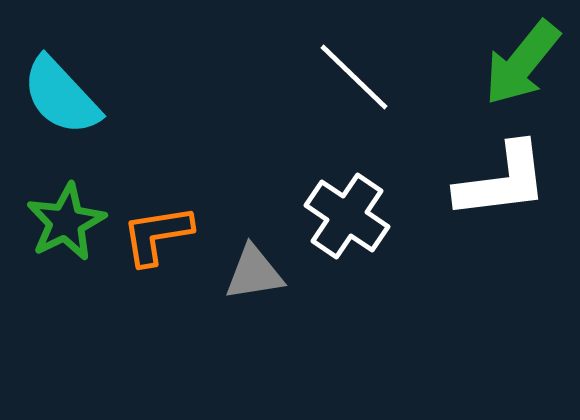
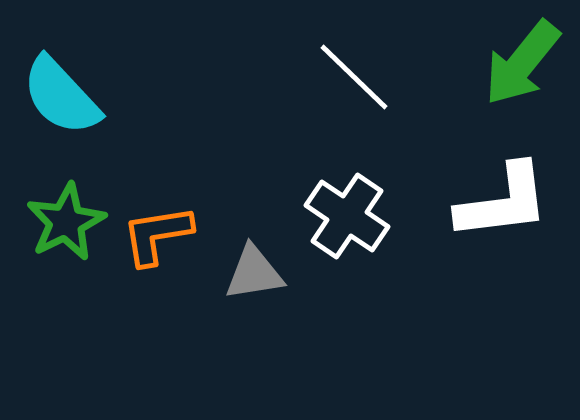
white L-shape: moved 1 px right, 21 px down
